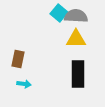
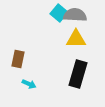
gray semicircle: moved 1 px left, 1 px up
black rectangle: rotated 16 degrees clockwise
cyan arrow: moved 5 px right; rotated 16 degrees clockwise
